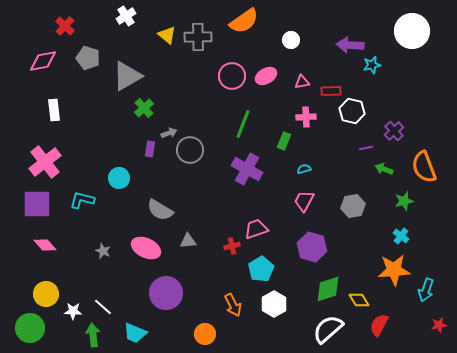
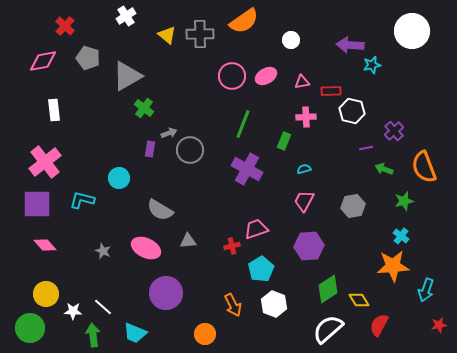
gray cross at (198, 37): moved 2 px right, 3 px up
green cross at (144, 108): rotated 12 degrees counterclockwise
purple hexagon at (312, 247): moved 3 px left, 1 px up; rotated 20 degrees counterclockwise
orange star at (394, 270): moved 1 px left, 4 px up
green diamond at (328, 289): rotated 16 degrees counterclockwise
white hexagon at (274, 304): rotated 10 degrees counterclockwise
